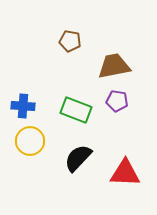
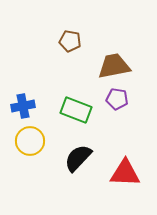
purple pentagon: moved 2 px up
blue cross: rotated 15 degrees counterclockwise
